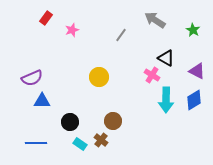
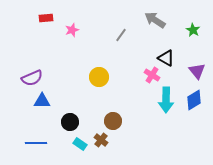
red rectangle: rotated 48 degrees clockwise
purple triangle: rotated 24 degrees clockwise
